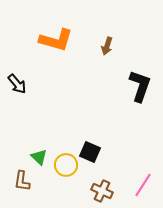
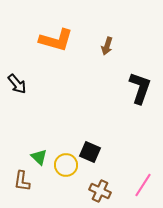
black L-shape: moved 2 px down
brown cross: moved 2 px left
